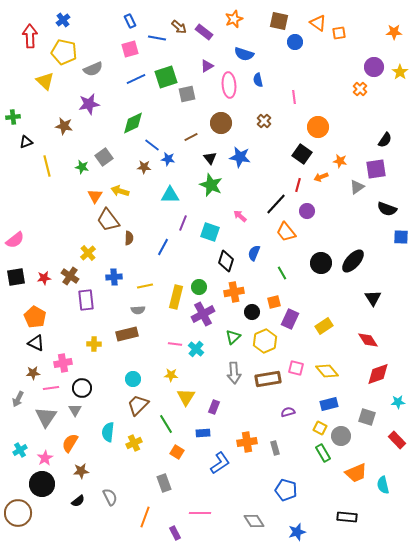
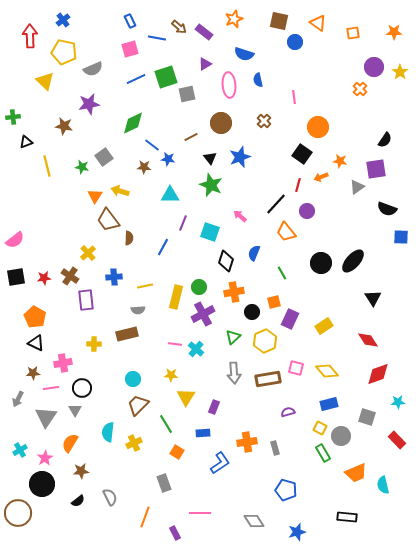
orange square at (339, 33): moved 14 px right
purple triangle at (207, 66): moved 2 px left, 2 px up
blue star at (240, 157): rotated 30 degrees counterclockwise
